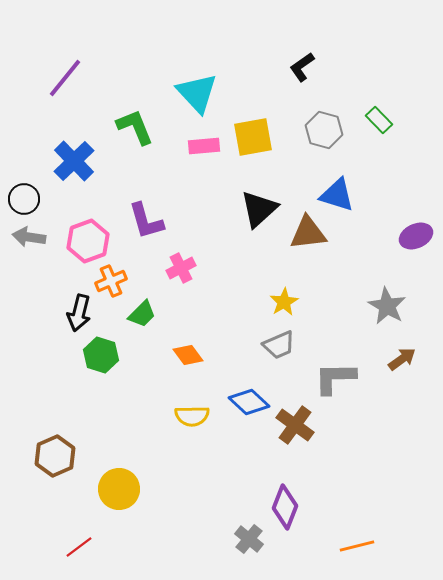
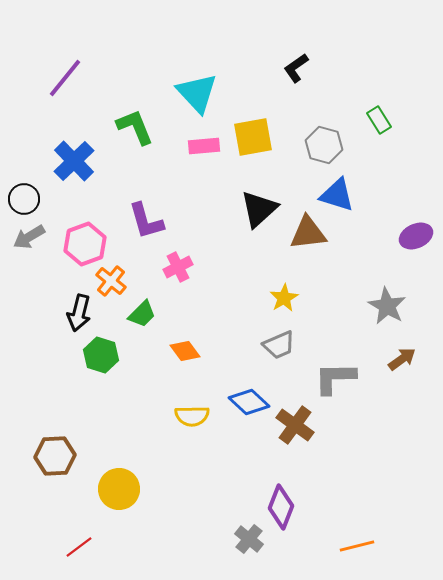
black L-shape: moved 6 px left, 1 px down
green rectangle: rotated 12 degrees clockwise
gray hexagon: moved 15 px down
gray arrow: rotated 40 degrees counterclockwise
pink hexagon: moved 3 px left, 3 px down
pink cross: moved 3 px left, 1 px up
orange cross: rotated 28 degrees counterclockwise
yellow star: moved 4 px up
orange diamond: moved 3 px left, 4 px up
brown hexagon: rotated 21 degrees clockwise
purple diamond: moved 4 px left
